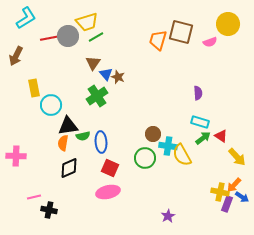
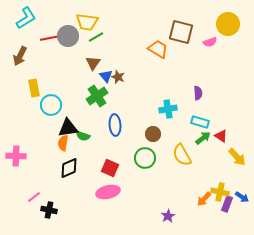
yellow trapezoid: rotated 25 degrees clockwise
orange trapezoid: moved 9 px down; rotated 105 degrees clockwise
brown arrow: moved 4 px right
blue triangle: moved 2 px down
black triangle: moved 2 px down
green semicircle: rotated 32 degrees clockwise
blue ellipse: moved 14 px right, 17 px up
cyan cross: moved 37 px up; rotated 18 degrees counterclockwise
orange arrow: moved 30 px left, 14 px down
pink line: rotated 24 degrees counterclockwise
